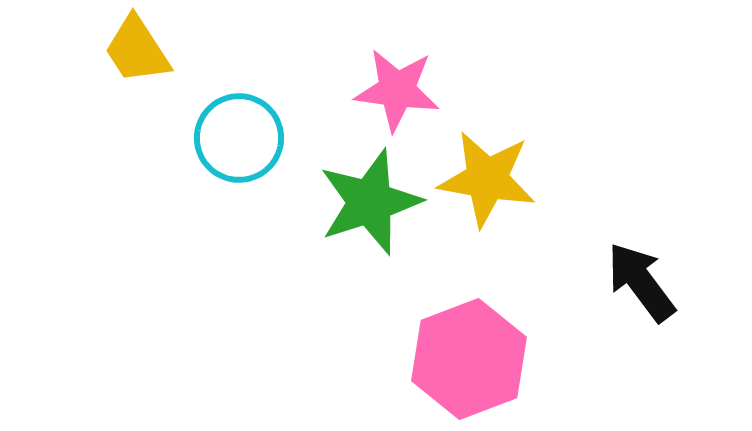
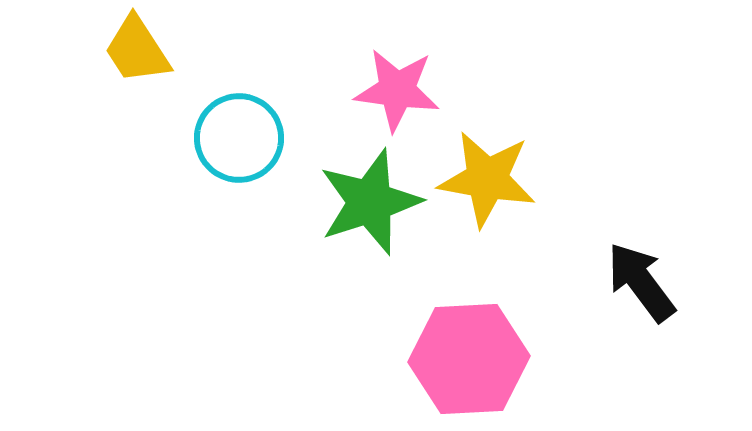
pink hexagon: rotated 18 degrees clockwise
